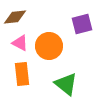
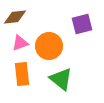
pink triangle: rotated 48 degrees counterclockwise
green triangle: moved 5 px left, 5 px up
